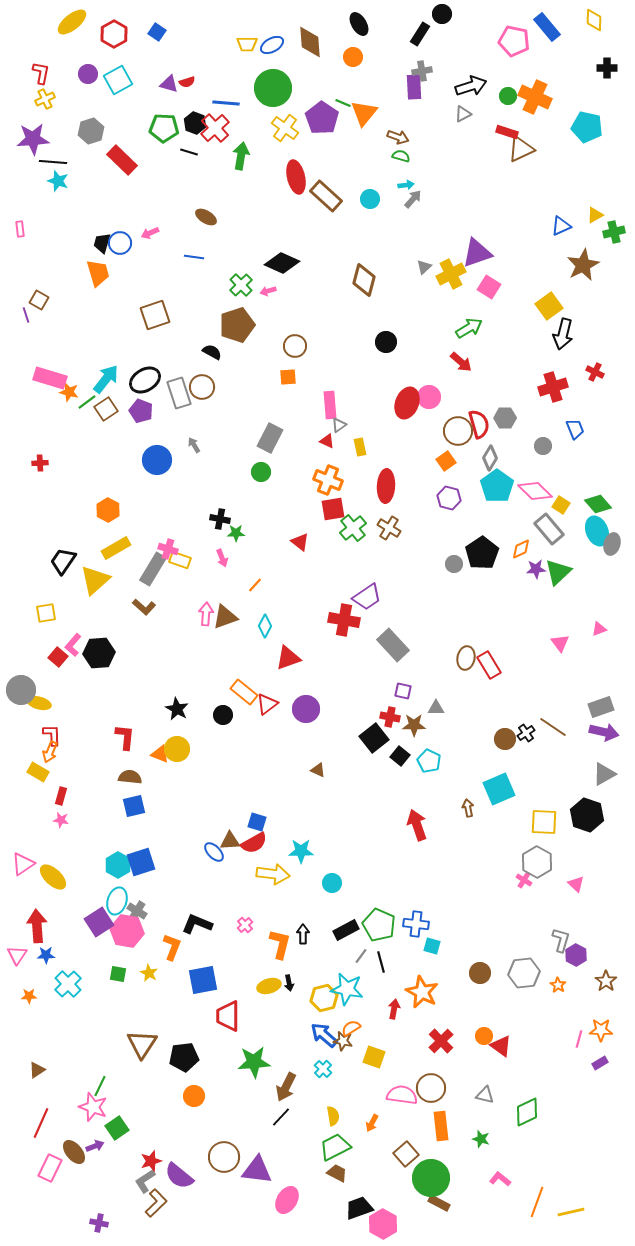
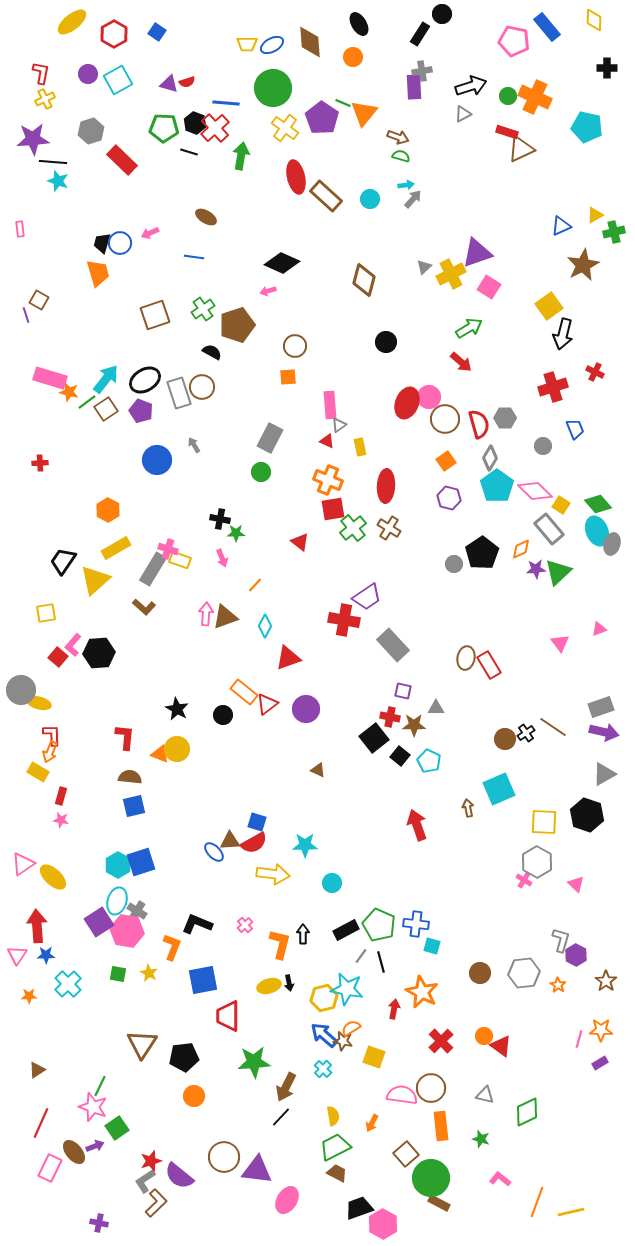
green cross at (241, 285): moved 38 px left, 24 px down; rotated 10 degrees clockwise
brown circle at (458, 431): moved 13 px left, 12 px up
cyan star at (301, 851): moved 4 px right, 6 px up
